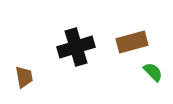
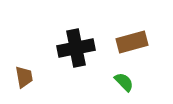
black cross: moved 1 px down; rotated 6 degrees clockwise
green semicircle: moved 29 px left, 10 px down
